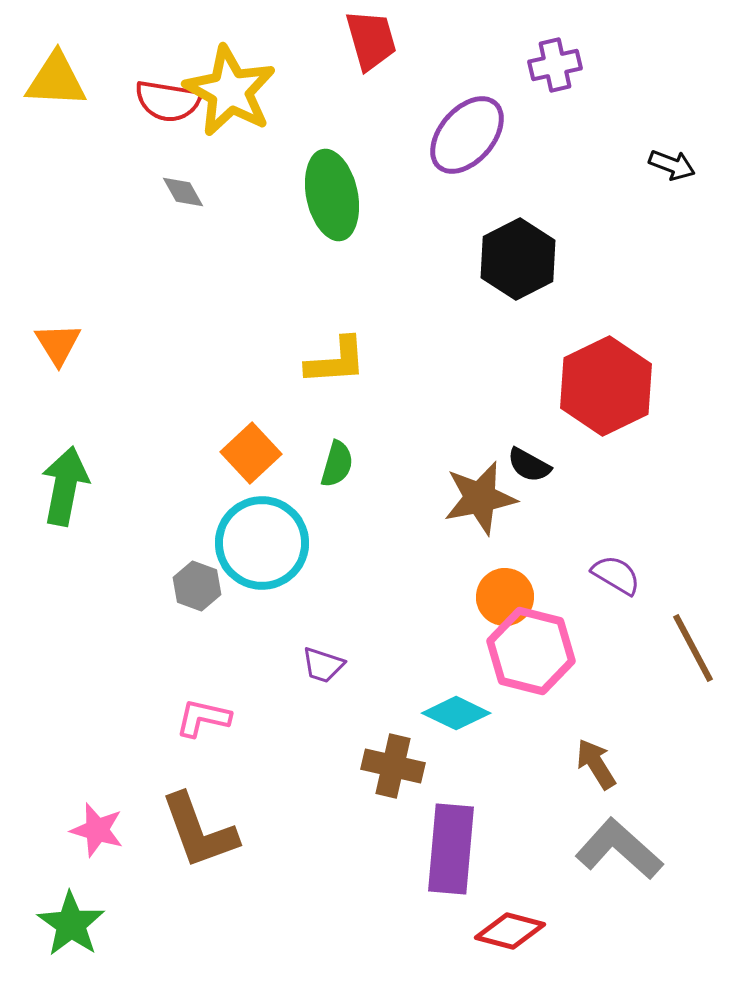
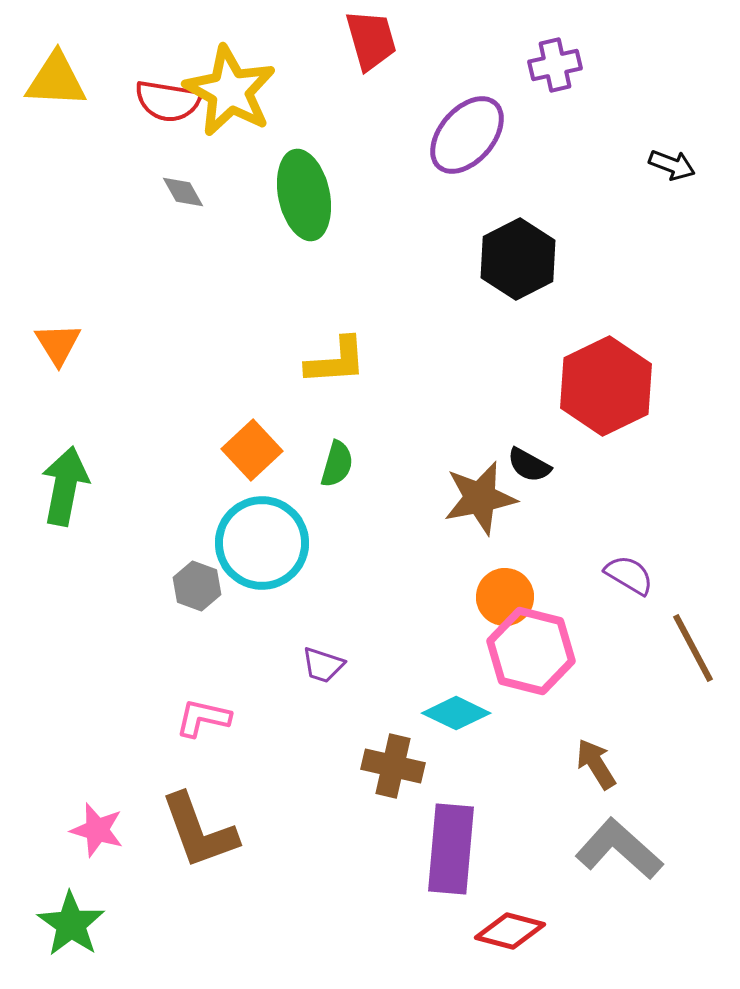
green ellipse: moved 28 px left
orange square: moved 1 px right, 3 px up
purple semicircle: moved 13 px right
